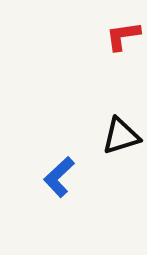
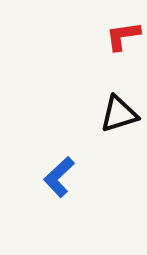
black triangle: moved 2 px left, 22 px up
